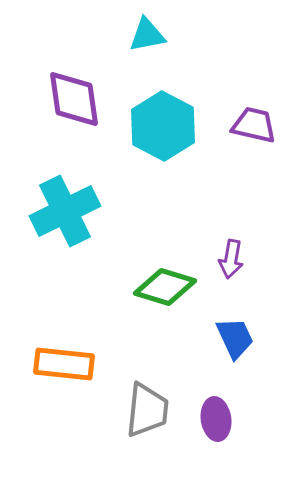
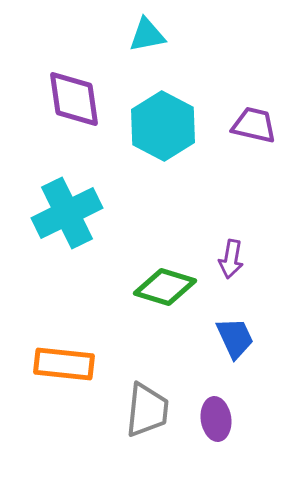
cyan cross: moved 2 px right, 2 px down
